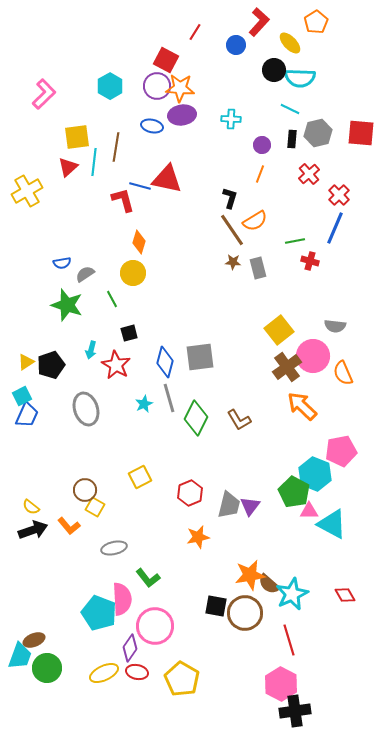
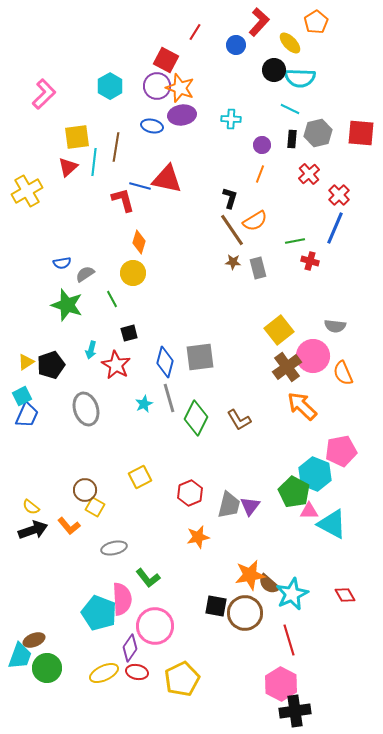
orange star at (180, 88): rotated 16 degrees clockwise
yellow pentagon at (182, 679): rotated 16 degrees clockwise
